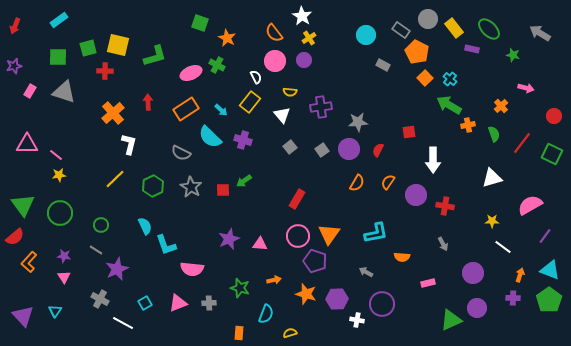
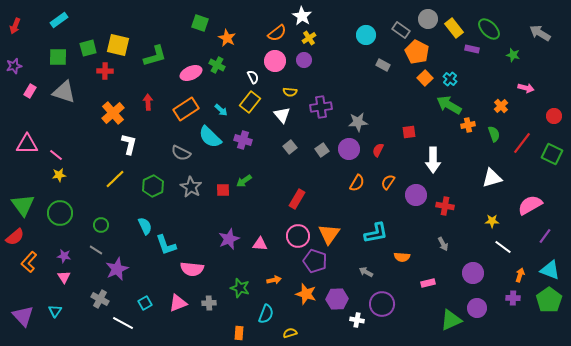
orange semicircle at (274, 33): moved 3 px right; rotated 90 degrees counterclockwise
white semicircle at (256, 77): moved 3 px left
